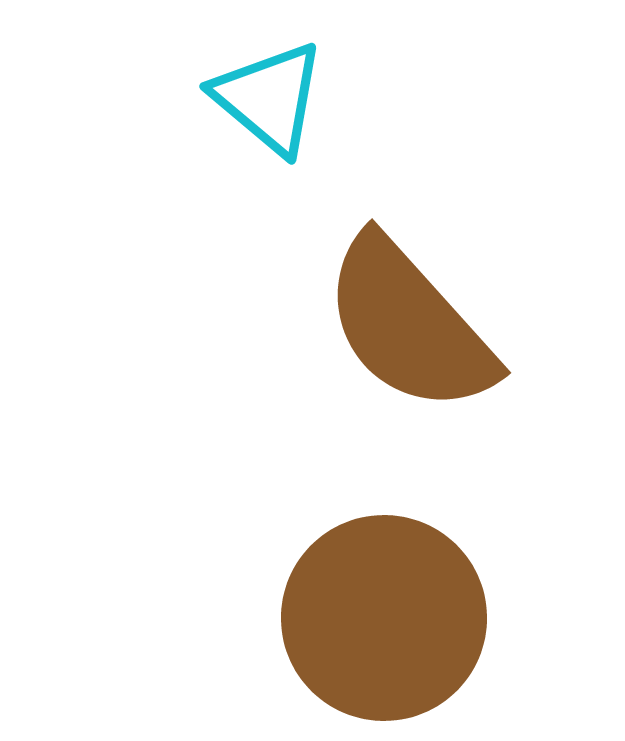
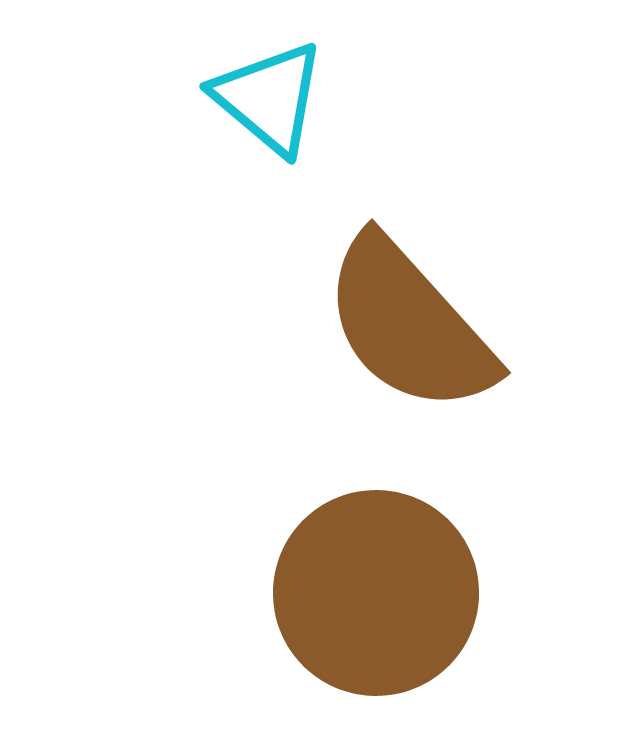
brown circle: moved 8 px left, 25 px up
